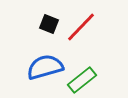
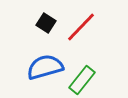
black square: moved 3 px left, 1 px up; rotated 12 degrees clockwise
green rectangle: rotated 12 degrees counterclockwise
